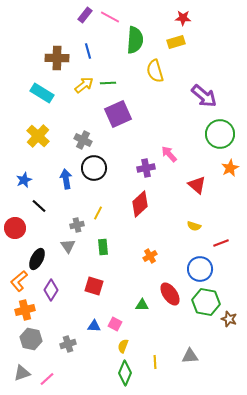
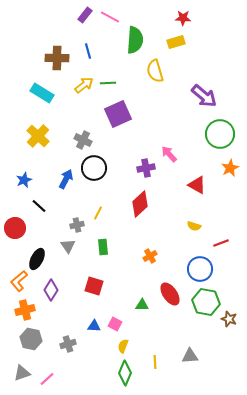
blue arrow at (66, 179): rotated 36 degrees clockwise
red triangle at (197, 185): rotated 12 degrees counterclockwise
